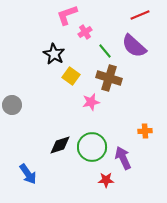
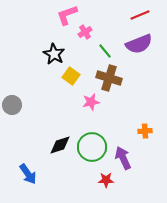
purple semicircle: moved 5 px right, 2 px up; rotated 64 degrees counterclockwise
